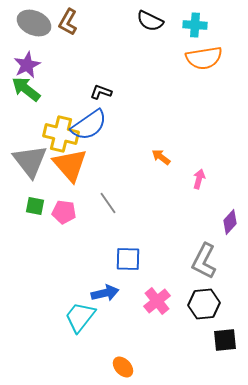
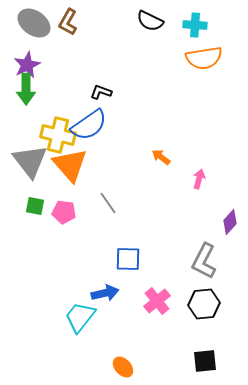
gray ellipse: rotated 12 degrees clockwise
green arrow: rotated 128 degrees counterclockwise
yellow cross: moved 3 px left, 1 px down
black square: moved 20 px left, 21 px down
